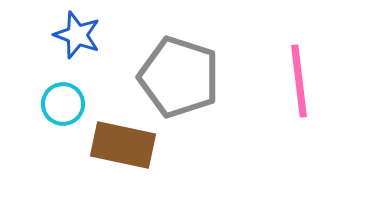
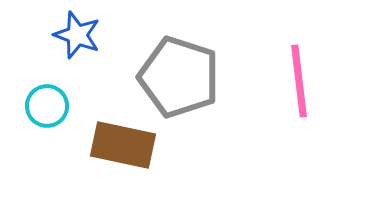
cyan circle: moved 16 px left, 2 px down
